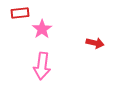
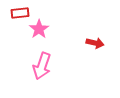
pink star: moved 3 px left
pink arrow: rotated 12 degrees clockwise
